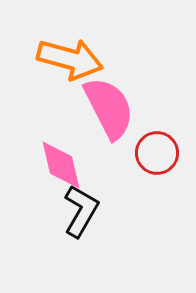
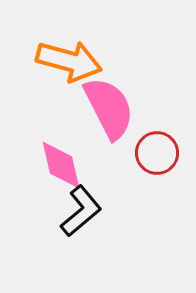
orange arrow: moved 1 px left, 2 px down
black L-shape: rotated 20 degrees clockwise
